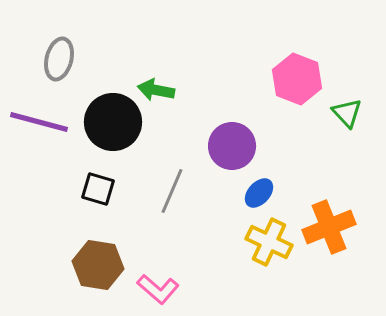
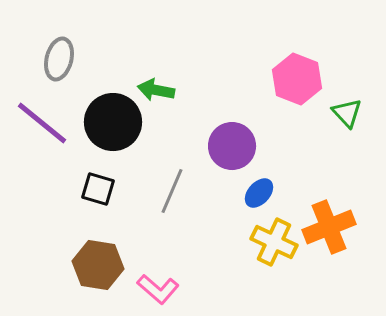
purple line: moved 3 px right, 1 px down; rotated 24 degrees clockwise
yellow cross: moved 5 px right
